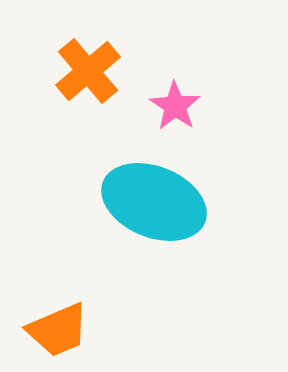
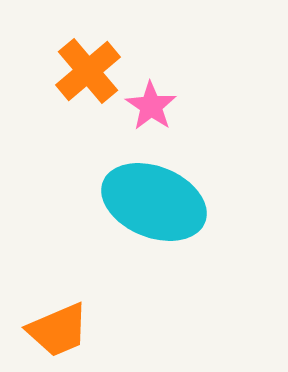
pink star: moved 24 px left
